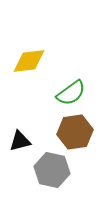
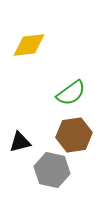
yellow diamond: moved 16 px up
brown hexagon: moved 1 px left, 3 px down
black triangle: moved 1 px down
